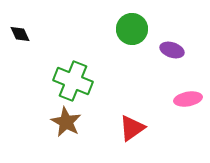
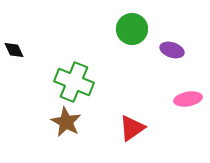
black diamond: moved 6 px left, 16 px down
green cross: moved 1 px right, 1 px down
